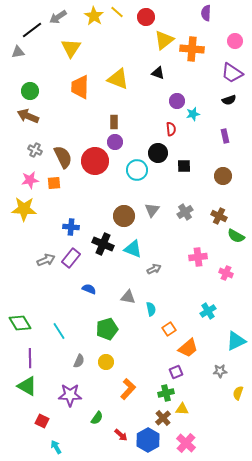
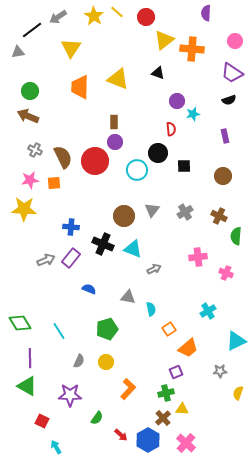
green semicircle at (236, 236): rotated 66 degrees clockwise
